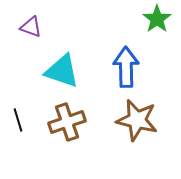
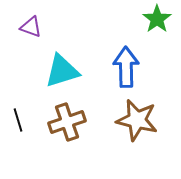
cyan triangle: rotated 36 degrees counterclockwise
